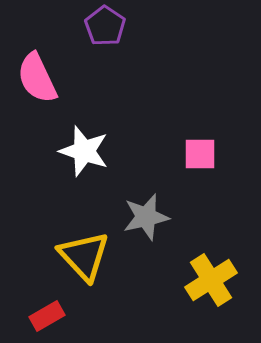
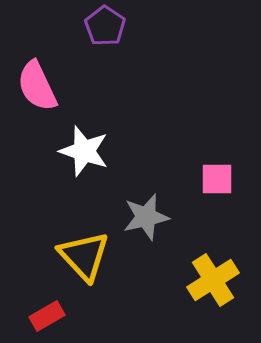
pink semicircle: moved 8 px down
pink square: moved 17 px right, 25 px down
yellow cross: moved 2 px right
